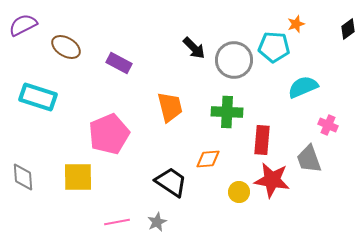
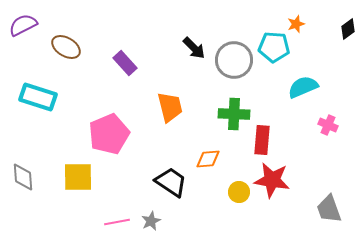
purple rectangle: moved 6 px right; rotated 20 degrees clockwise
green cross: moved 7 px right, 2 px down
gray trapezoid: moved 20 px right, 50 px down
gray star: moved 6 px left, 1 px up
